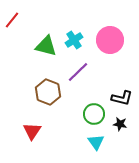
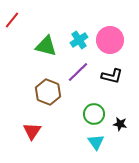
cyan cross: moved 5 px right
black L-shape: moved 10 px left, 22 px up
